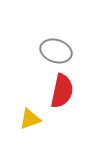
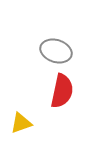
yellow triangle: moved 9 px left, 4 px down
